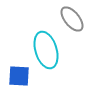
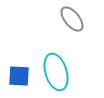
cyan ellipse: moved 10 px right, 22 px down
